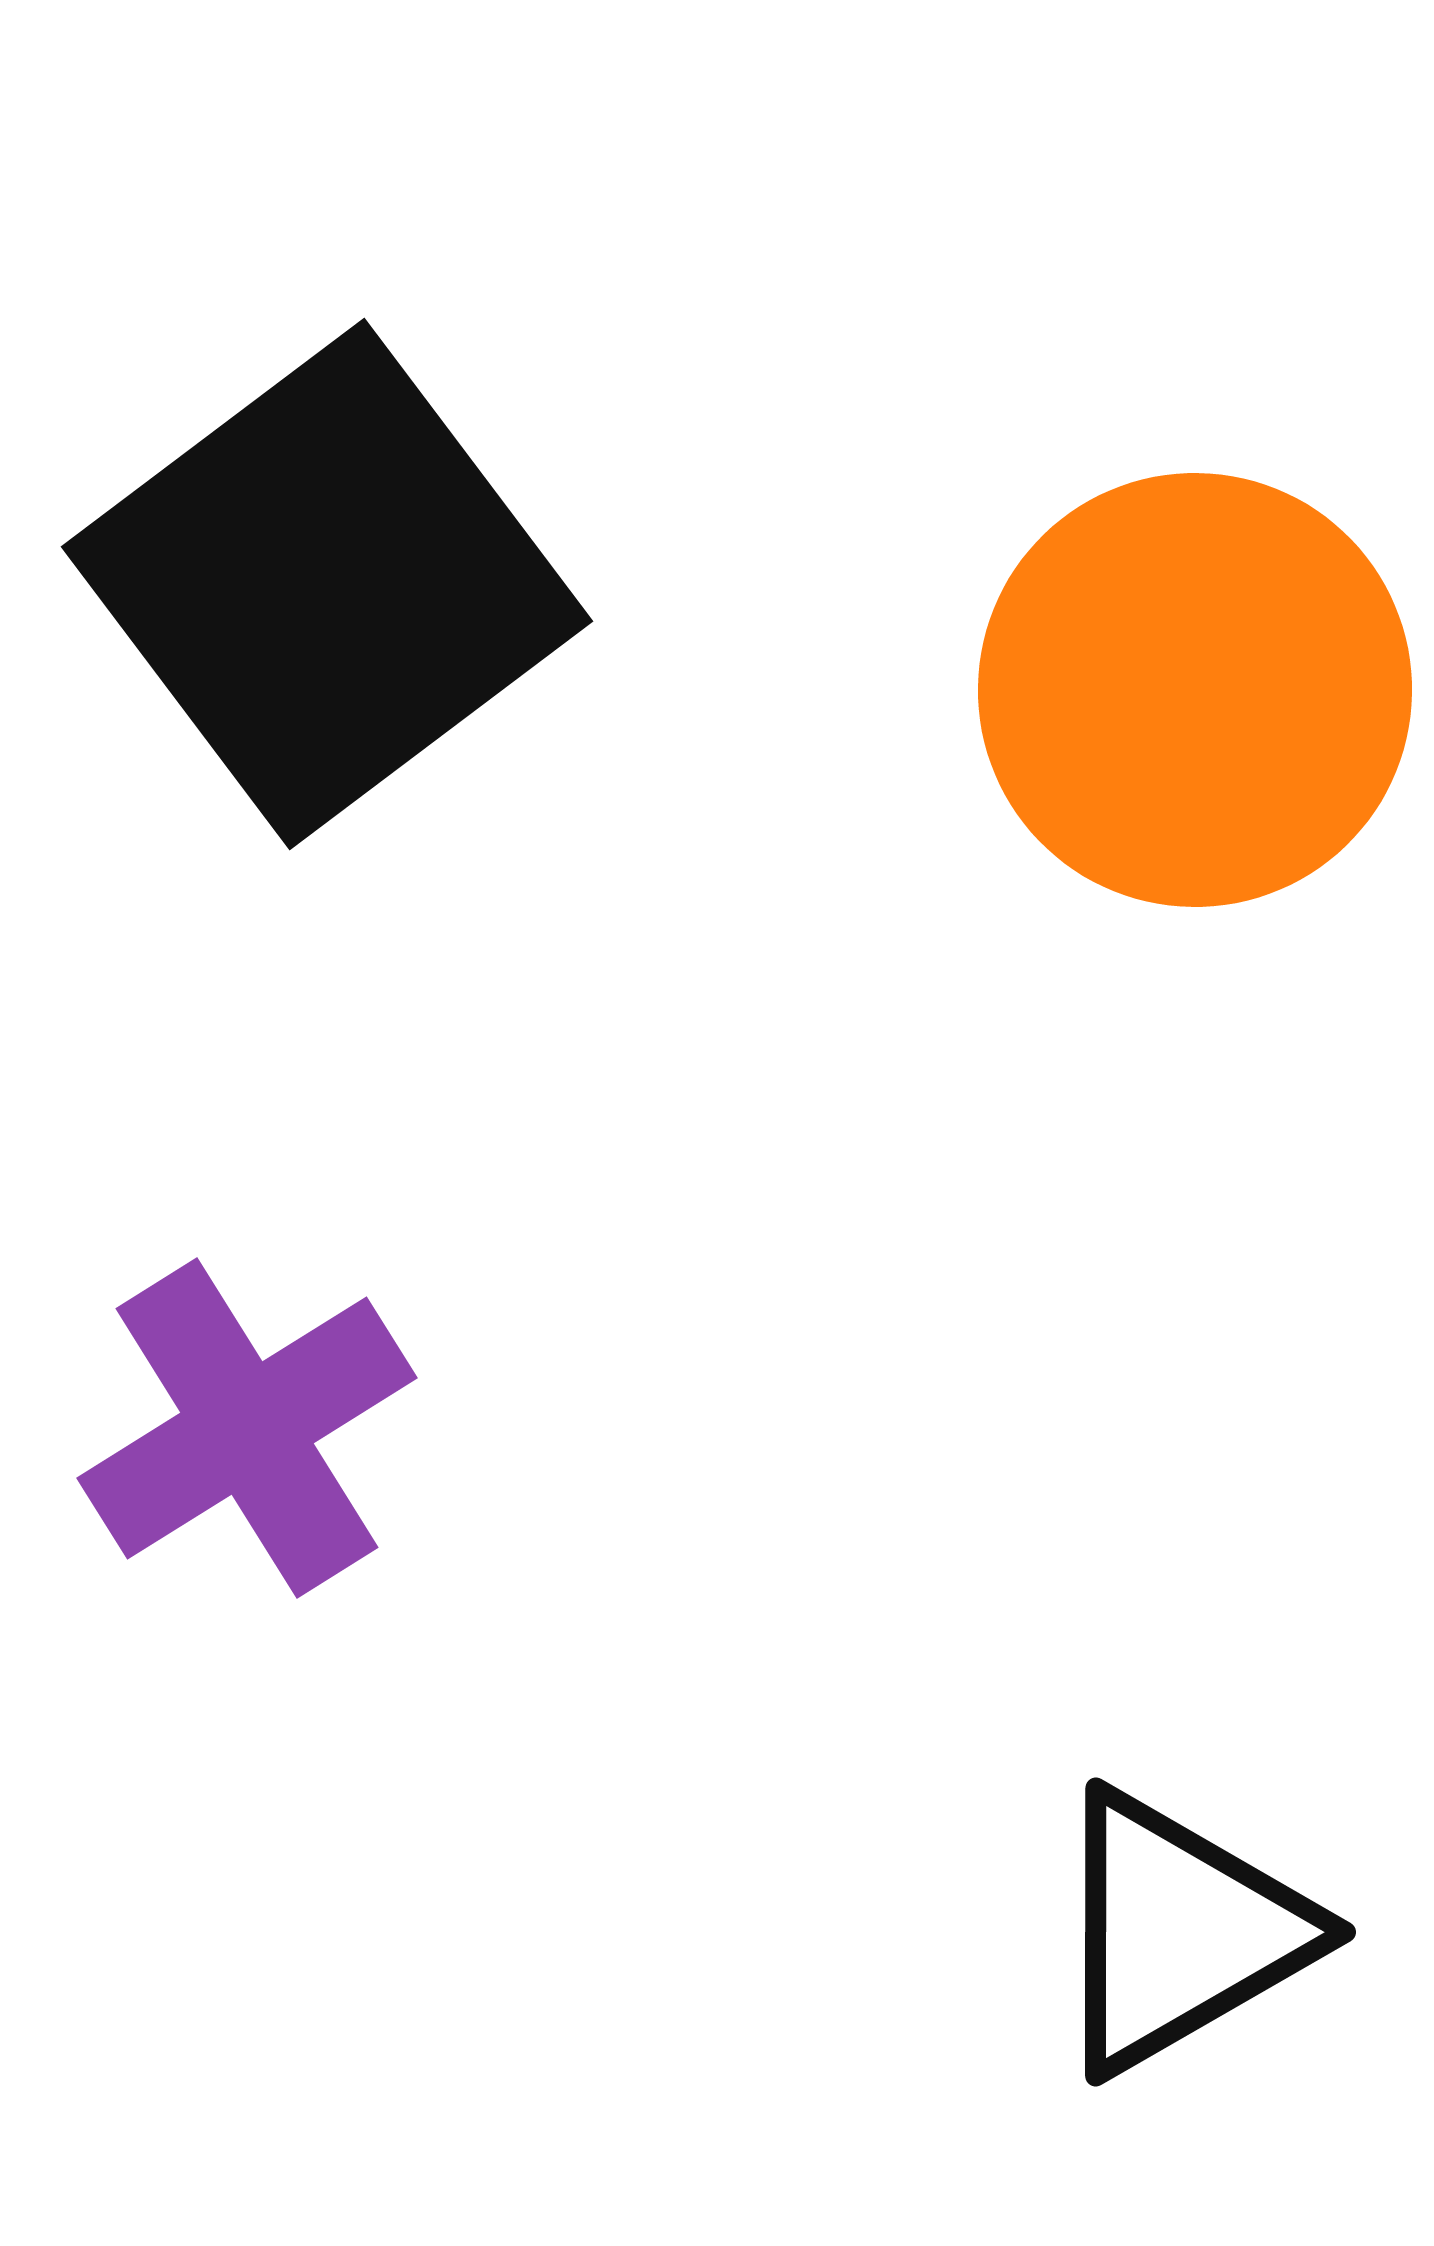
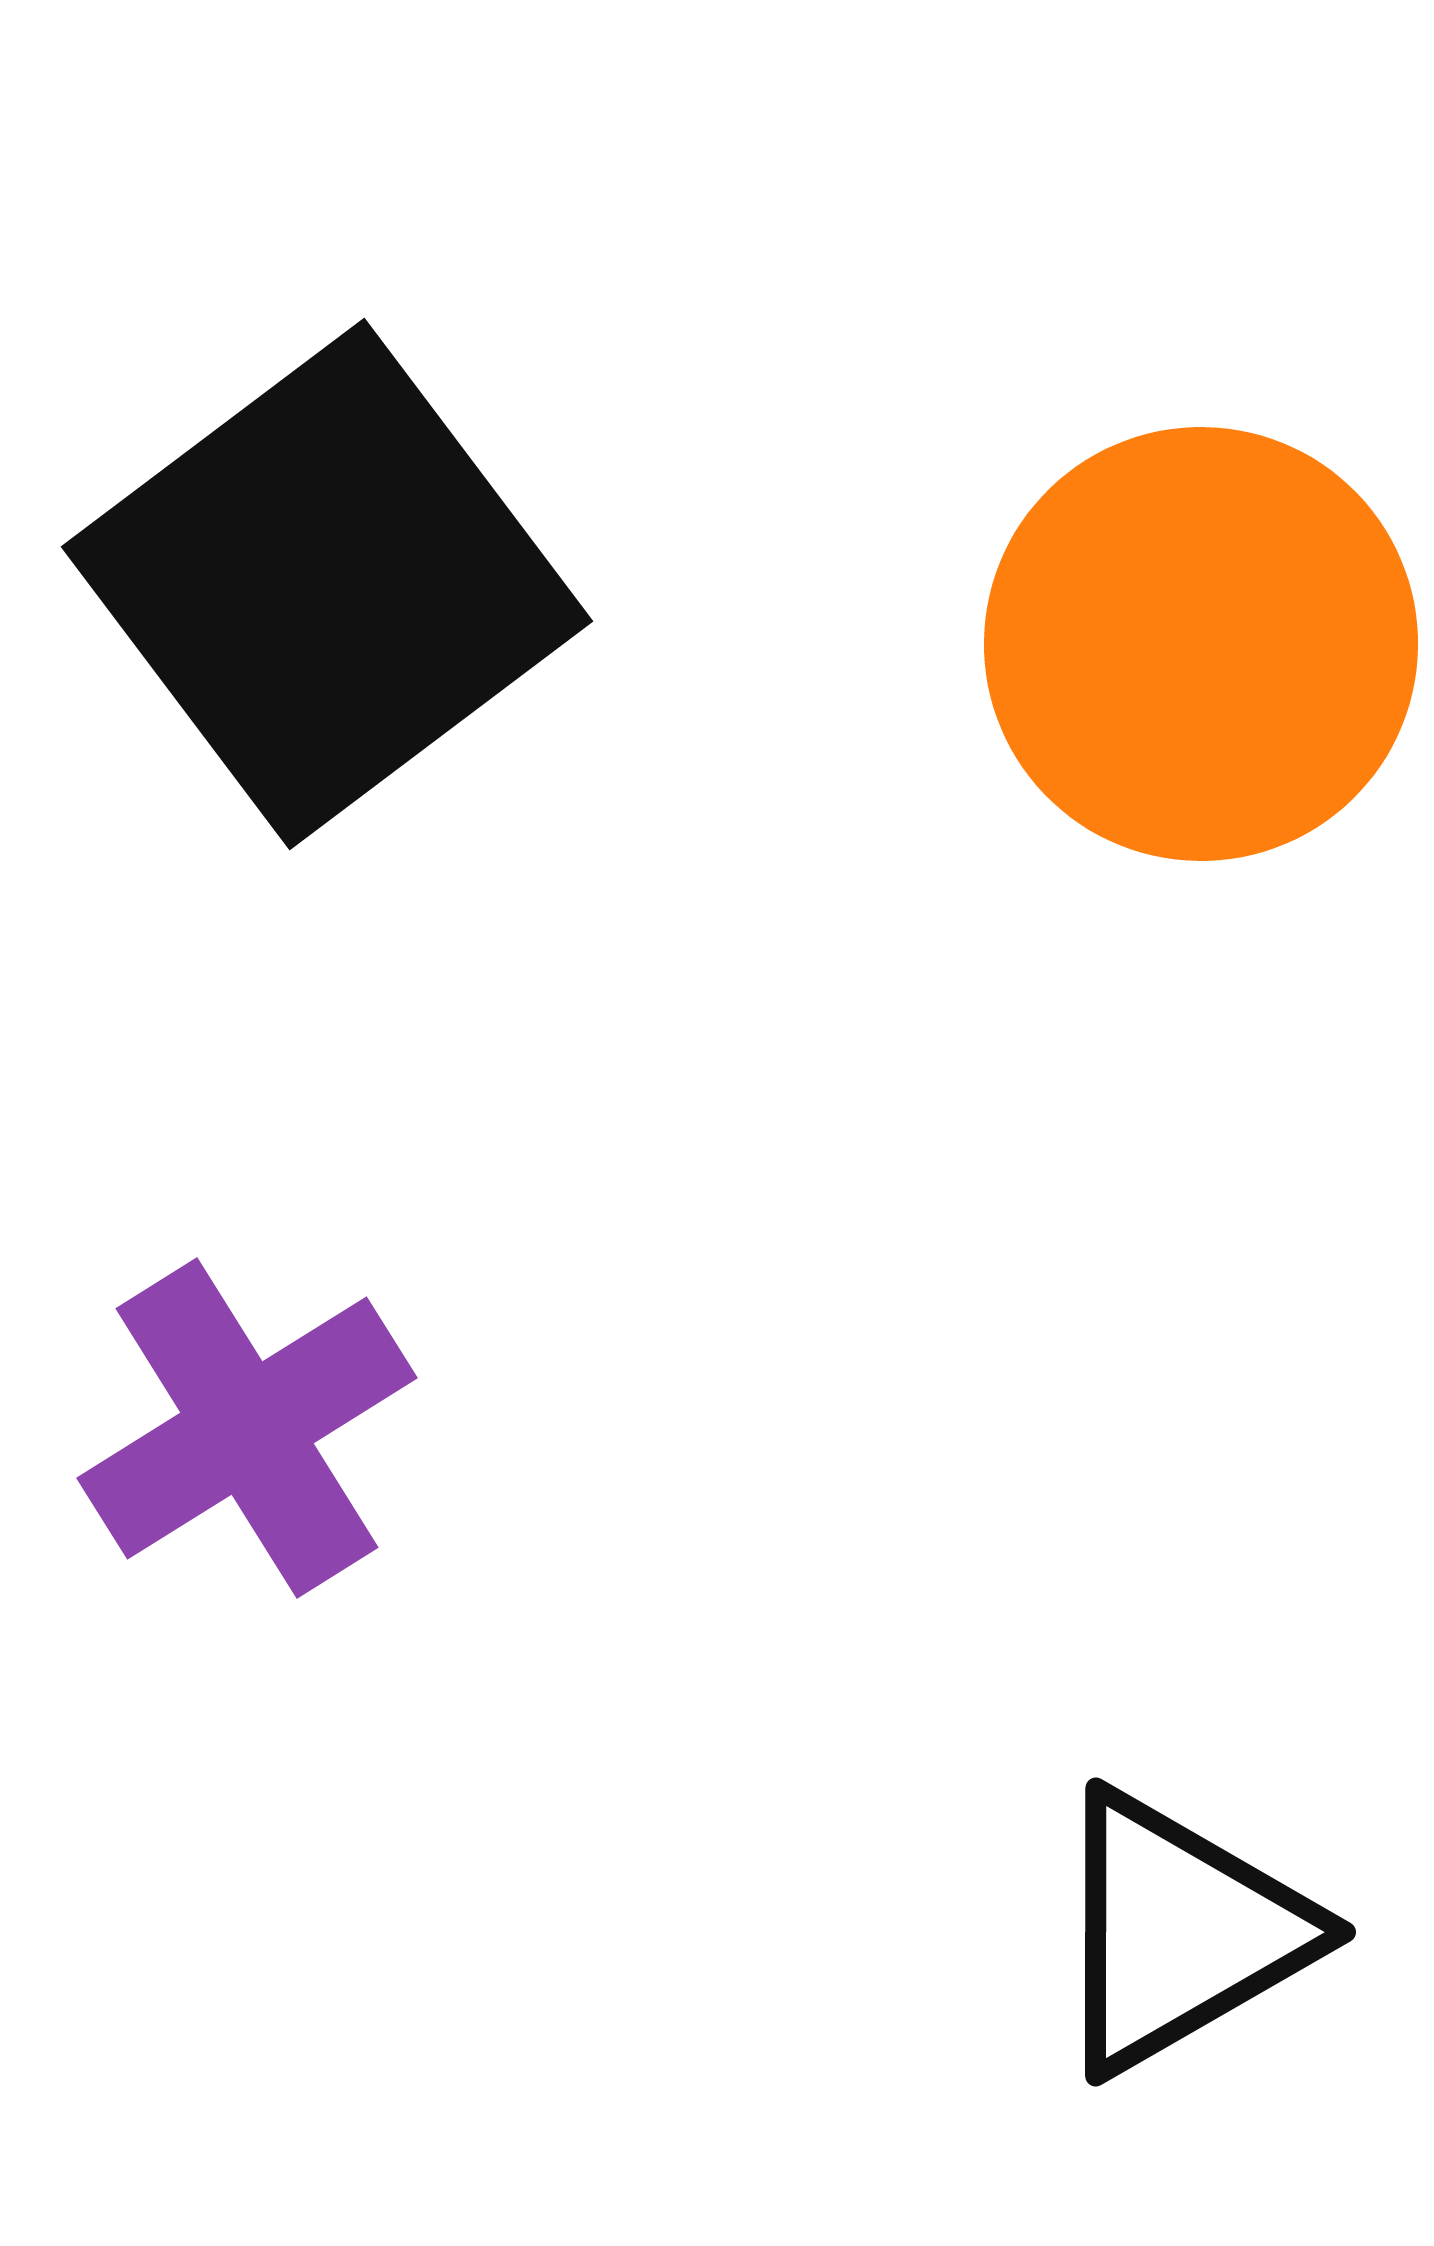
orange circle: moved 6 px right, 46 px up
